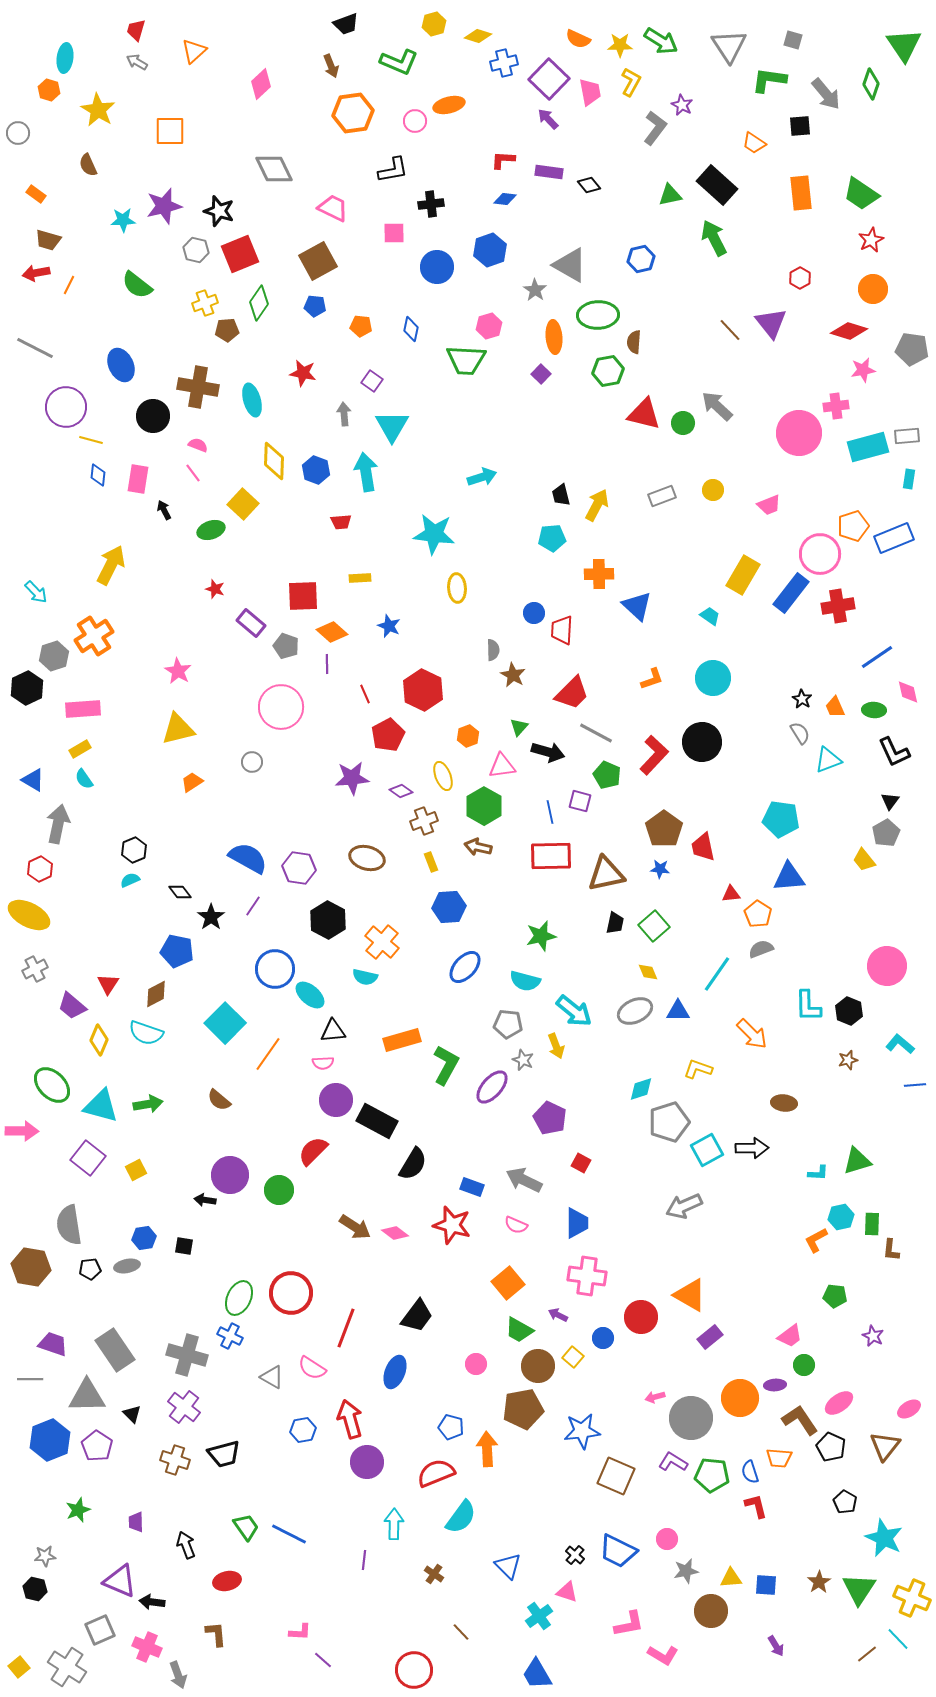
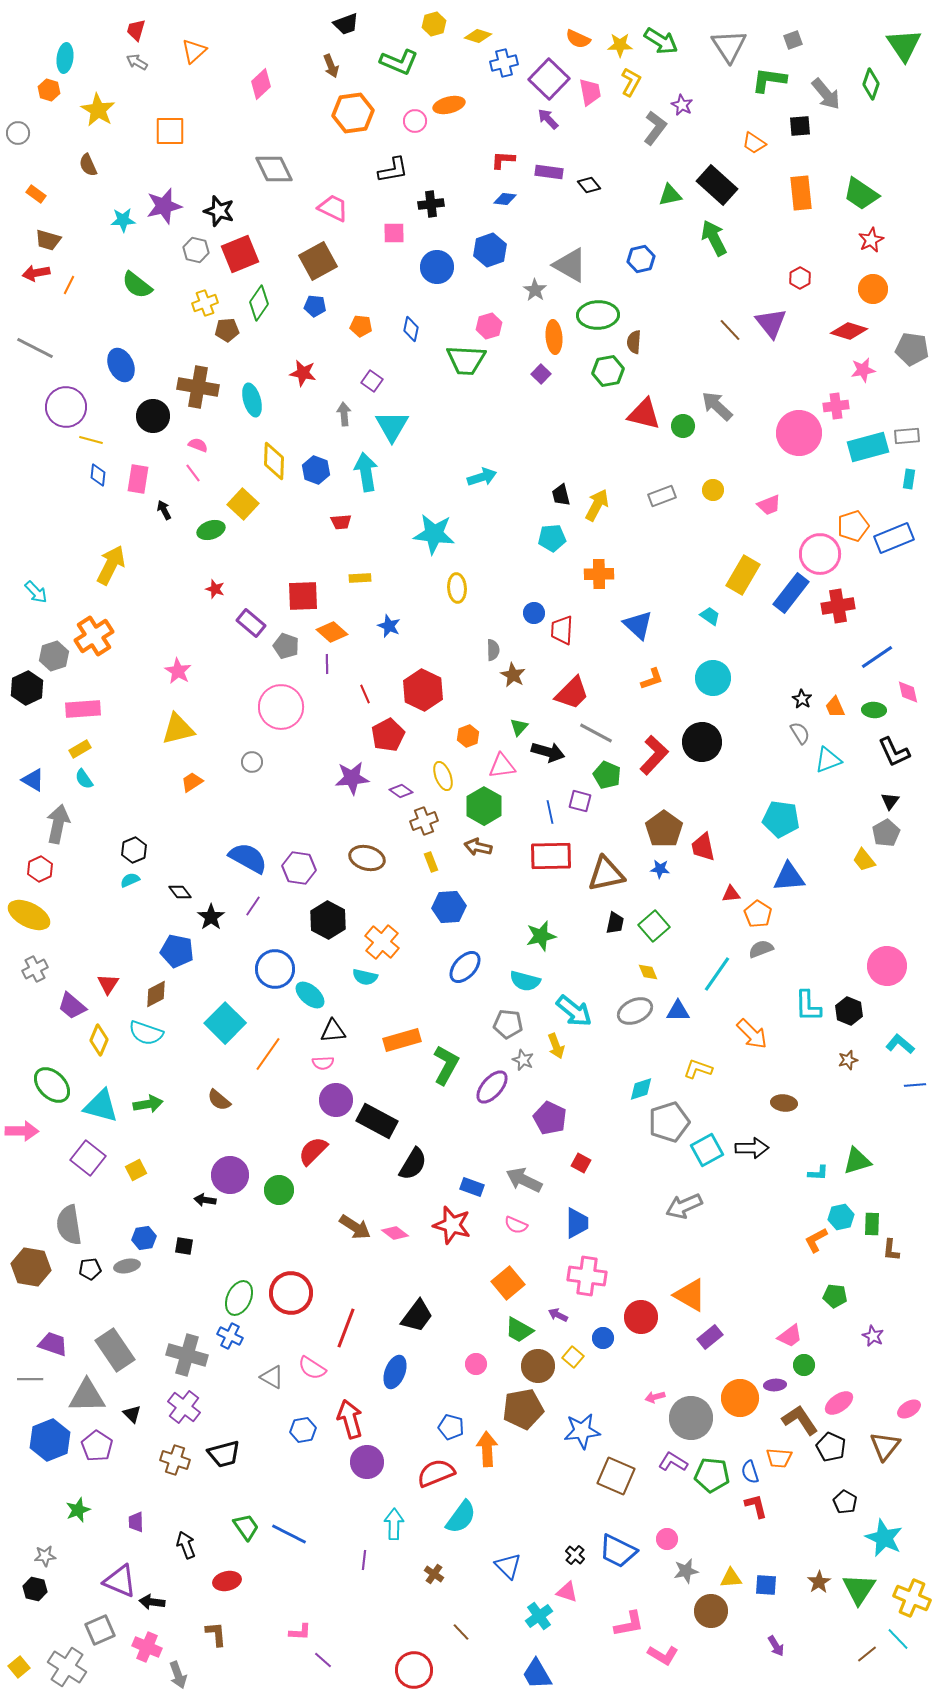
gray square at (793, 40): rotated 36 degrees counterclockwise
green circle at (683, 423): moved 3 px down
blue triangle at (637, 606): moved 1 px right, 19 px down
